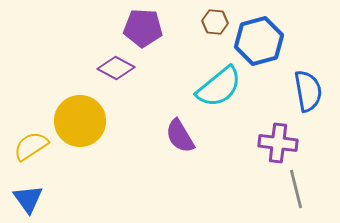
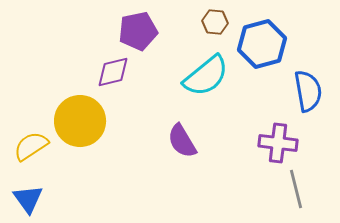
purple pentagon: moved 5 px left, 3 px down; rotated 15 degrees counterclockwise
blue hexagon: moved 3 px right, 3 px down
purple diamond: moved 3 px left, 4 px down; rotated 42 degrees counterclockwise
cyan semicircle: moved 13 px left, 11 px up
purple semicircle: moved 2 px right, 5 px down
